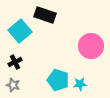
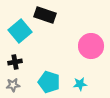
black cross: rotated 16 degrees clockwise
cyan pentagon: moved 9 px left, 2 px down
gray star: rotated 24 degrees counterclockwise
